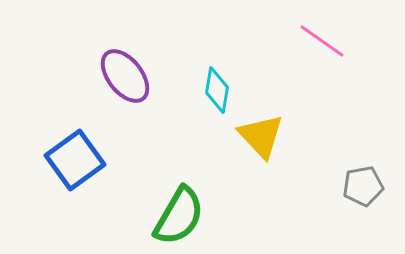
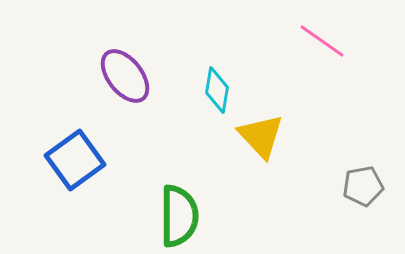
green semicircle: rotated 30 degrees counterclockwise
